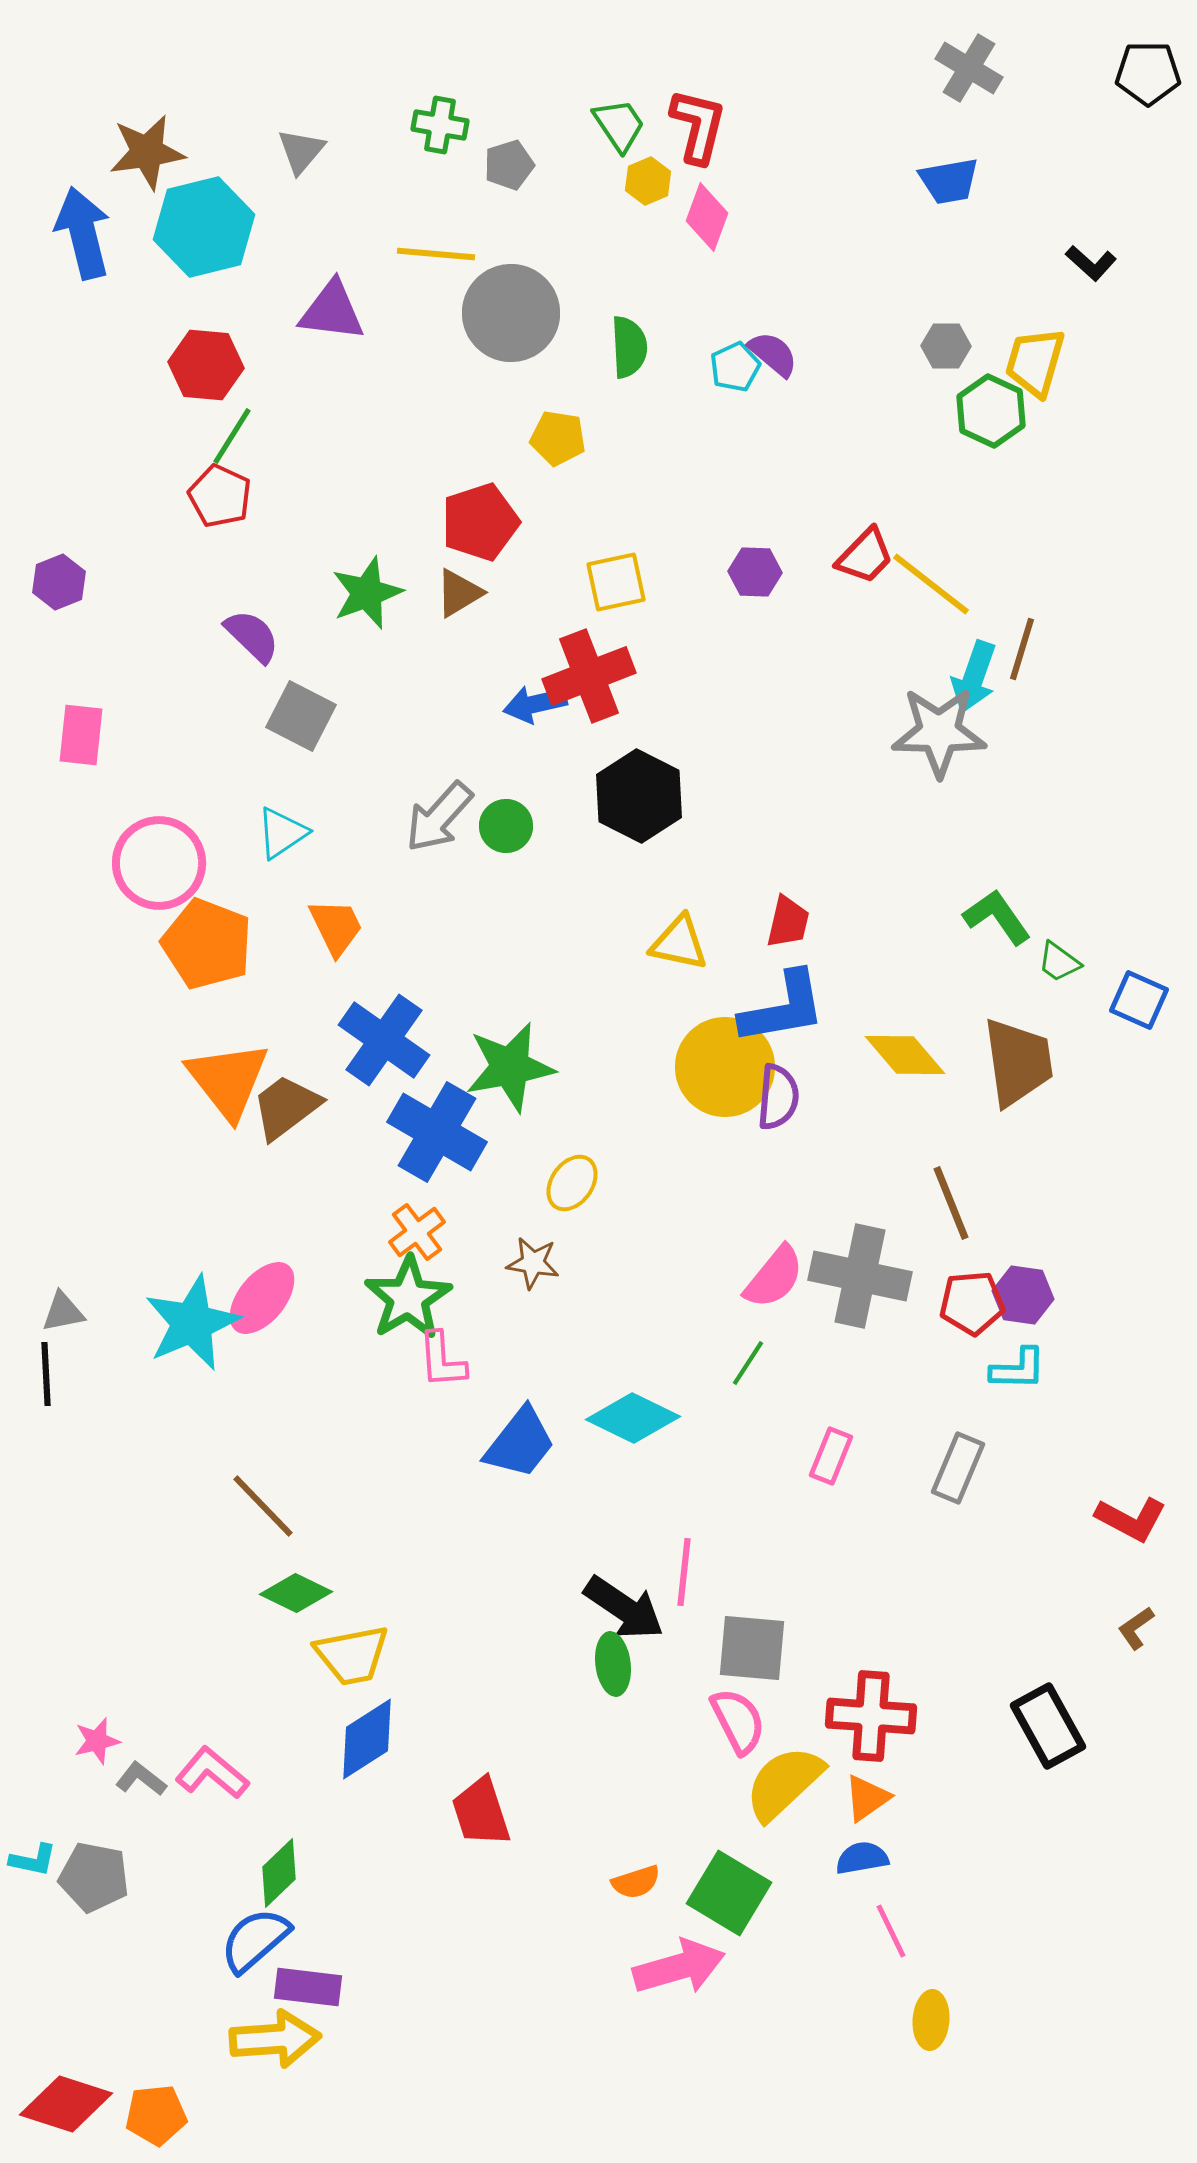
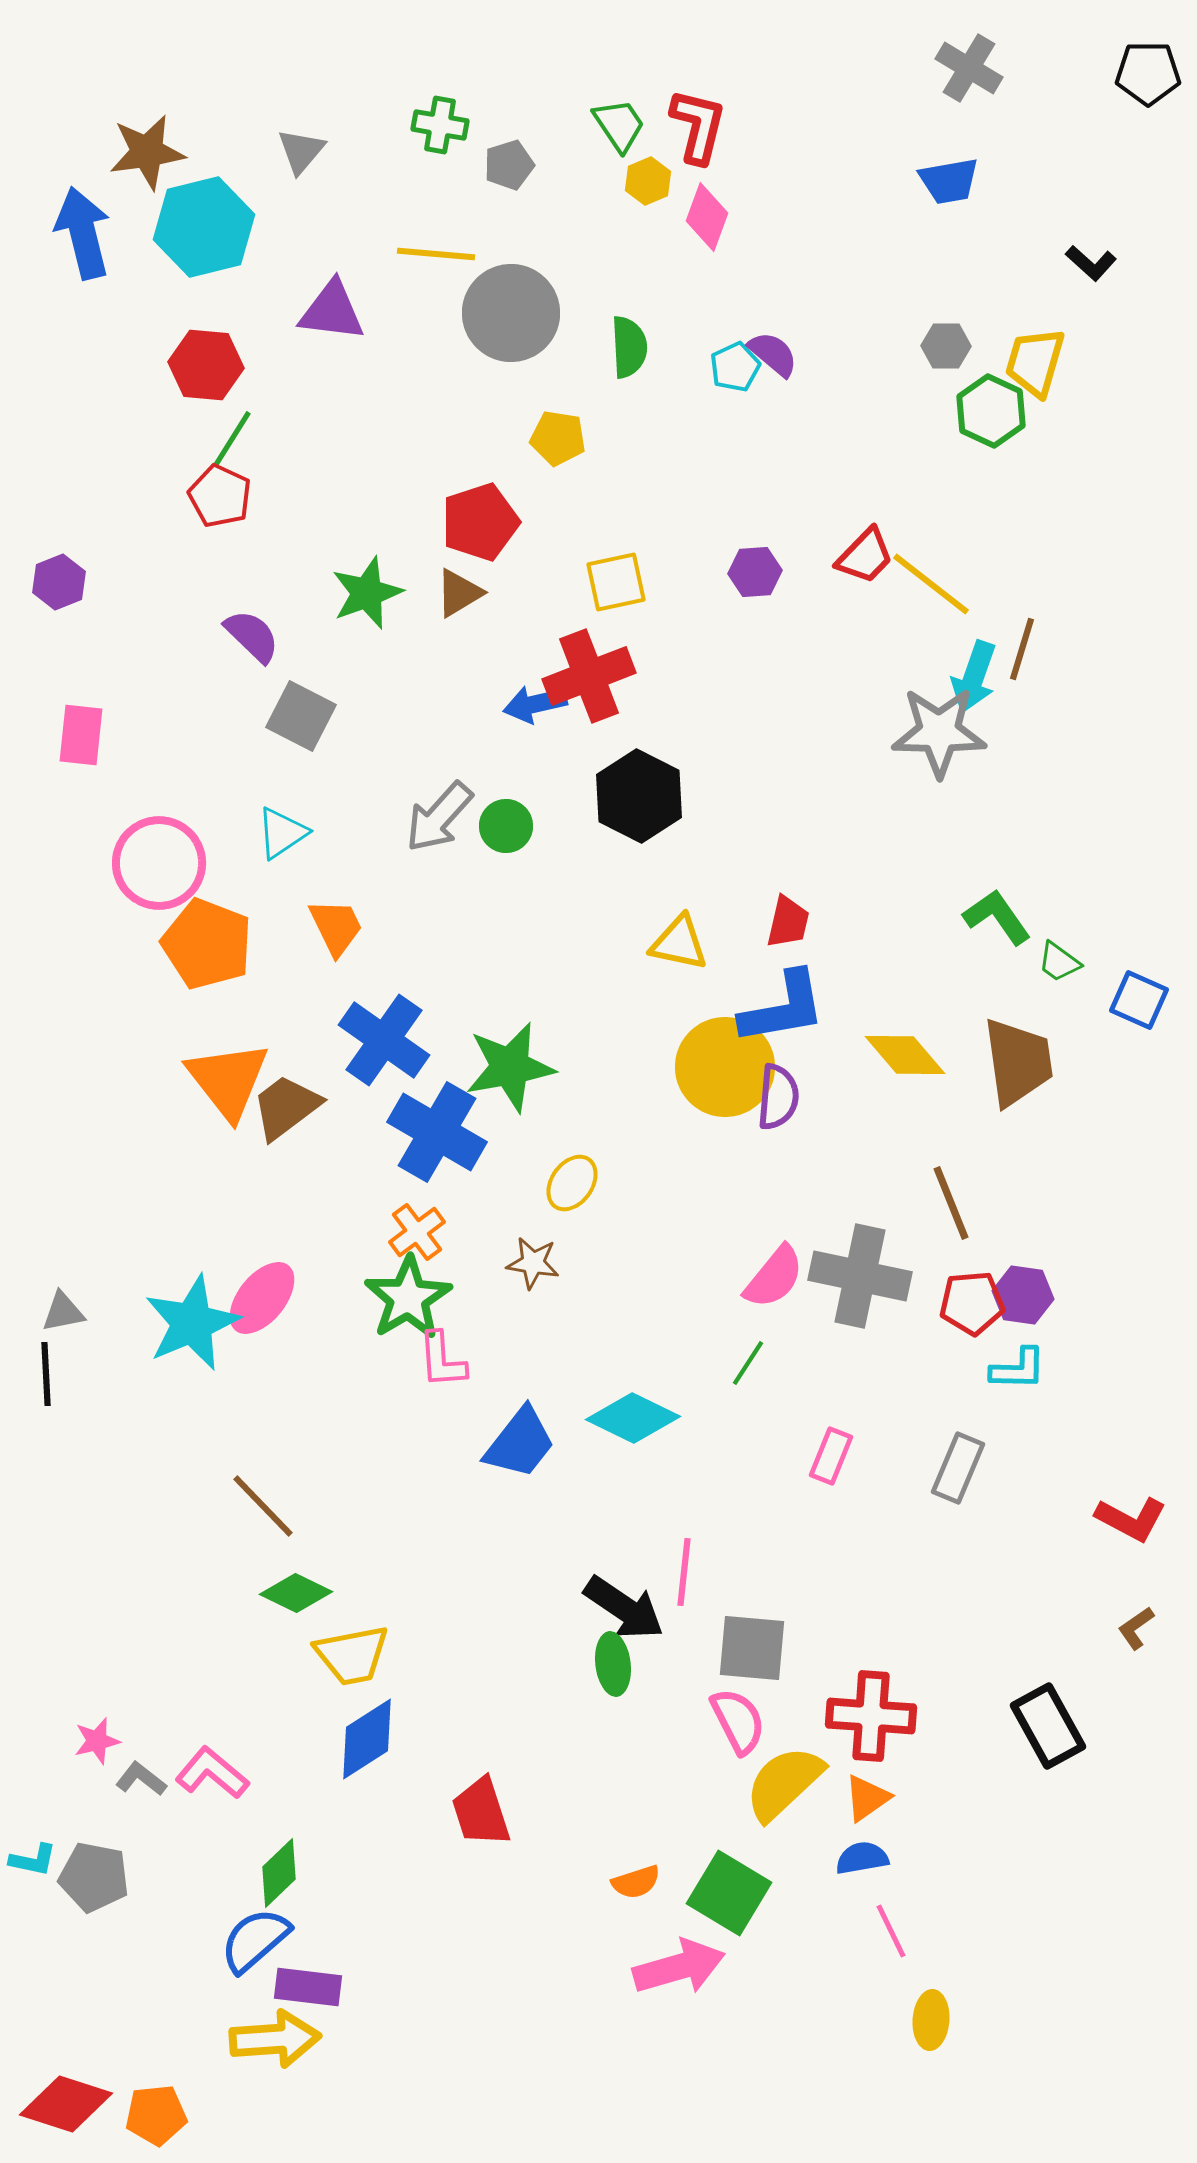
green line at (232, 436): moved 3 px down
purple hexagon at (755, 572): rotated 6 degrees counterclockwise
